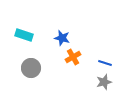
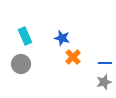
cyan rectangle: moved 1 px right, 1 px down; rotated 48 degrees clockwise
orange cross: rotated 14 degrees counterclockwise
blue line: rotated 16 degrees counterclockwise
gray circle: moved 10 px left, 4 px up
